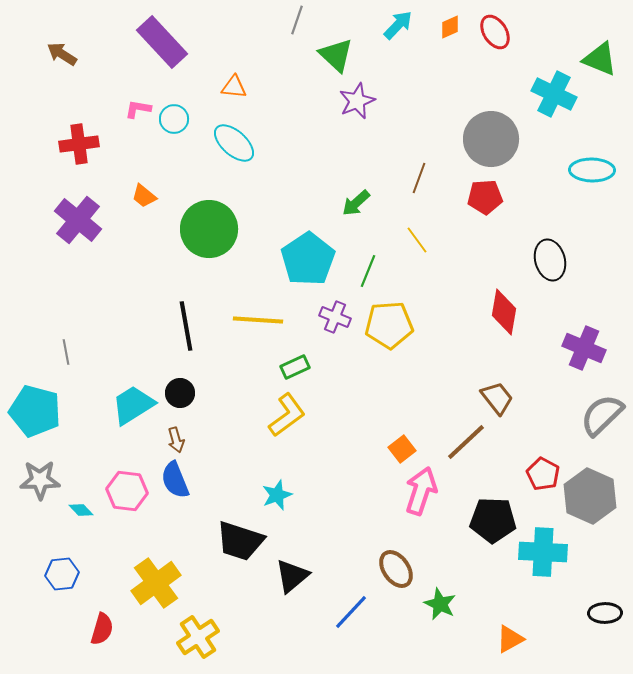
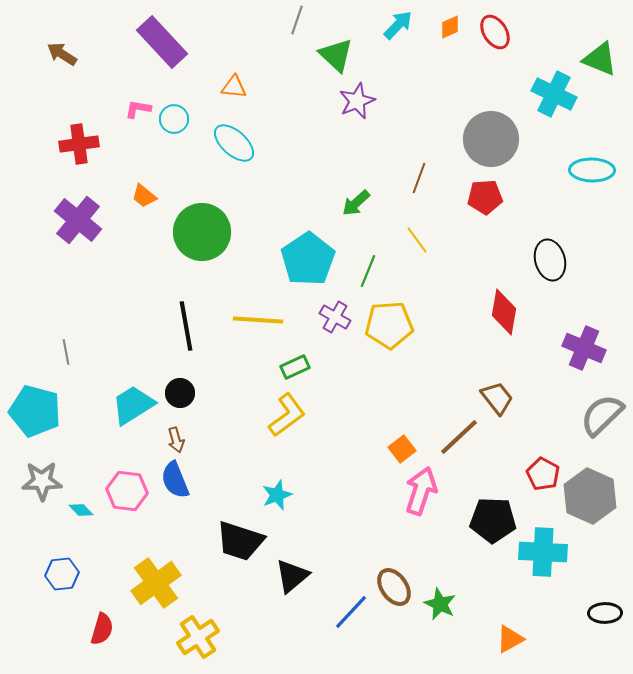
green circle at (209, 229): moved 7 px left, 3 px down
purple cross at (335, 317): rotated 8 degrees clockwise
brown line at (466, 442): moved 7 px left, 5 px up
gray star at (40, 480): moved 2 px right, 1 px down
brown ellipse at (396, 569): moved 2 px left, 18 px down
